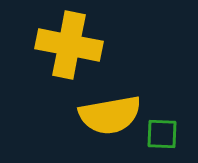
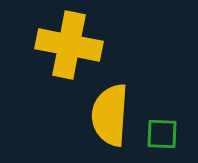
yellow semicircle: rotated 104 degrees clockwise
